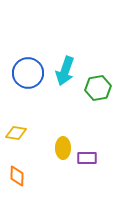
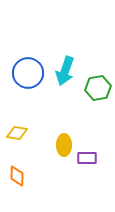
yellow diamond: moved 1 px right
yellow ellipse: moved 1 px right, 3 px up
